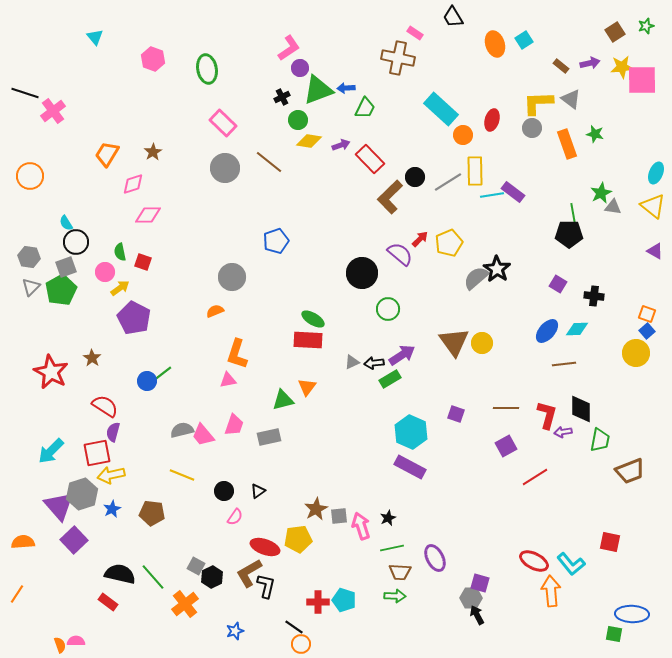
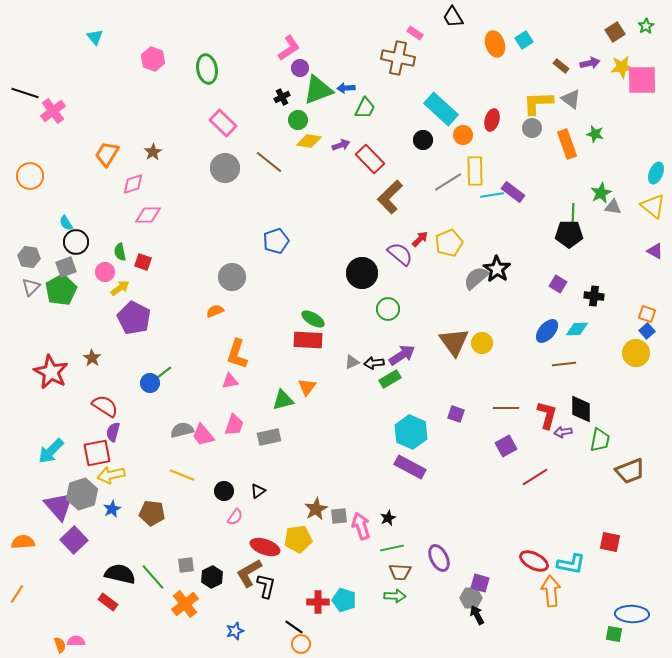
green star at (646, 26): rotated 14 degrees counterclockwise
black circle at (415, 177): moved 8 px right, 37 px up
green line at (573, 213): rotated 12 degrees clockwise
pink triangle at (228, 380): moved 2 px right, 1 px down
blue circle at (147, 381): moved 3 px right, 2 px down
purple ellipse at (435, 558): moved 4 px right
cyan L-shape at (571, 564): rotated 40 degrees counterclockwise
gray square at (196, 566): moved 10 px left, 1 px up; rotated 36 degrees counterclockwise
